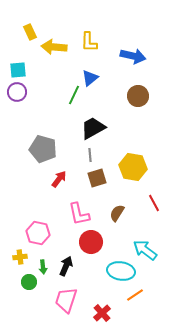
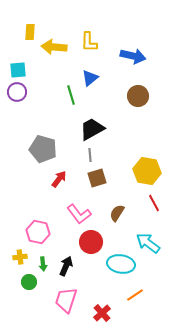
yellow rectangle: rotated 28 degrees clockwise
green line: moved 3 px left; rotated 42 degrees counterclockwise
black trapezoid: moved 1 px left, 1 px down
yellow hexagon: moved 14 px right, 4 px down
pink L-shape: rotated 25 degrees counterclockwise
pink hexagon: moved 1 px up
cyan arrow: moved 3 px right, 7 px up
green arrow: moved 3 px up
cyan ellipse: moved 7 px up
